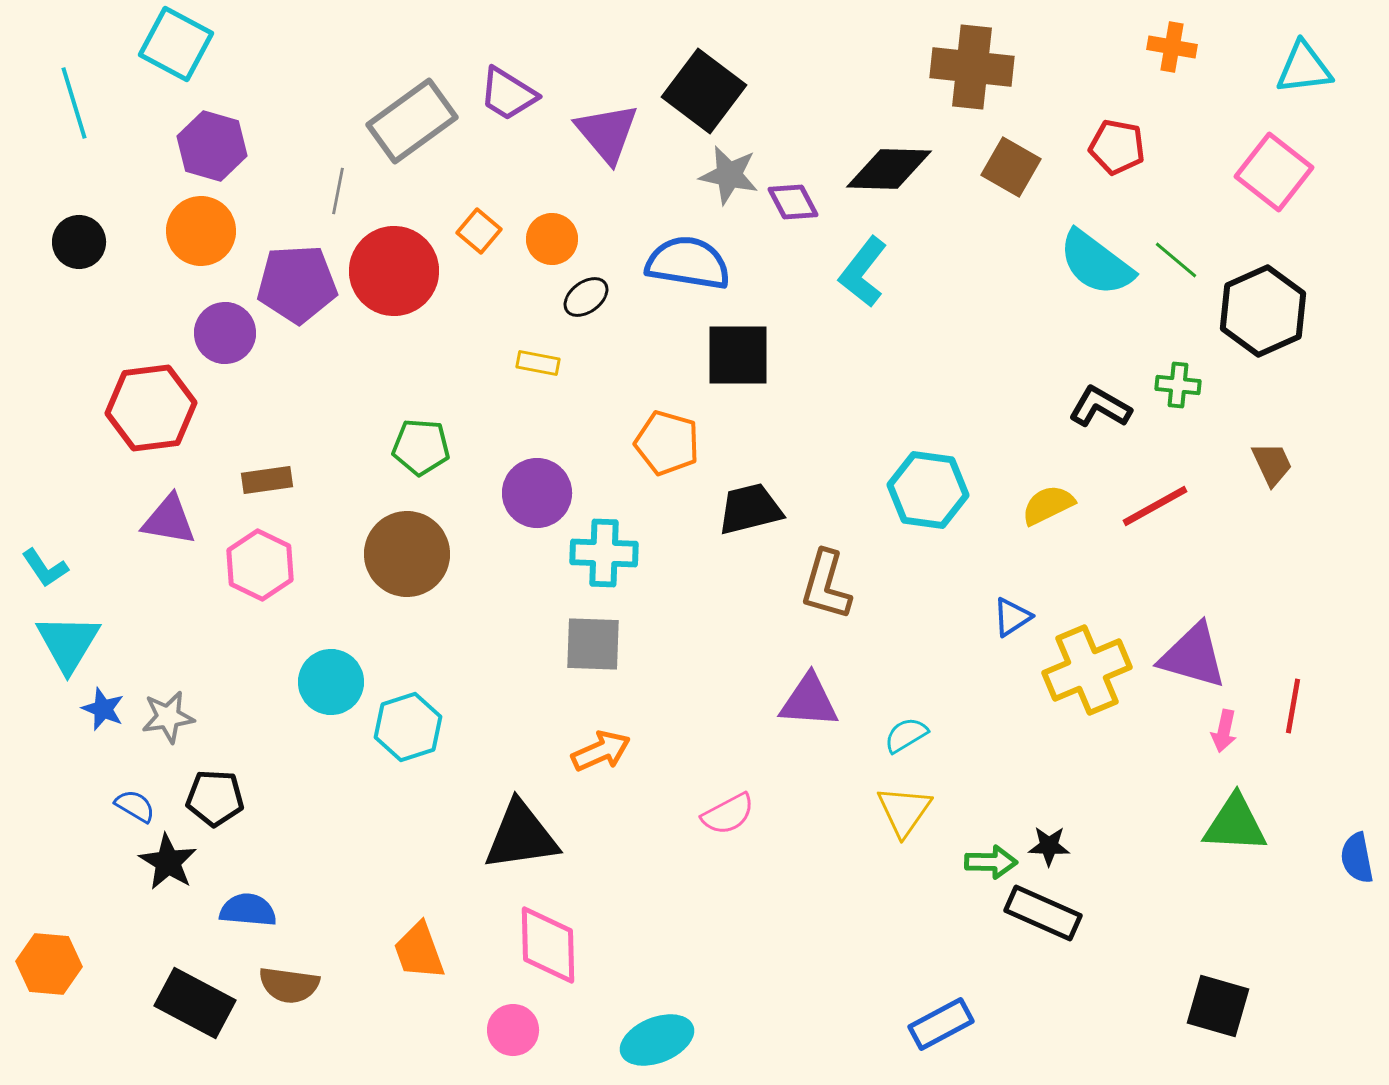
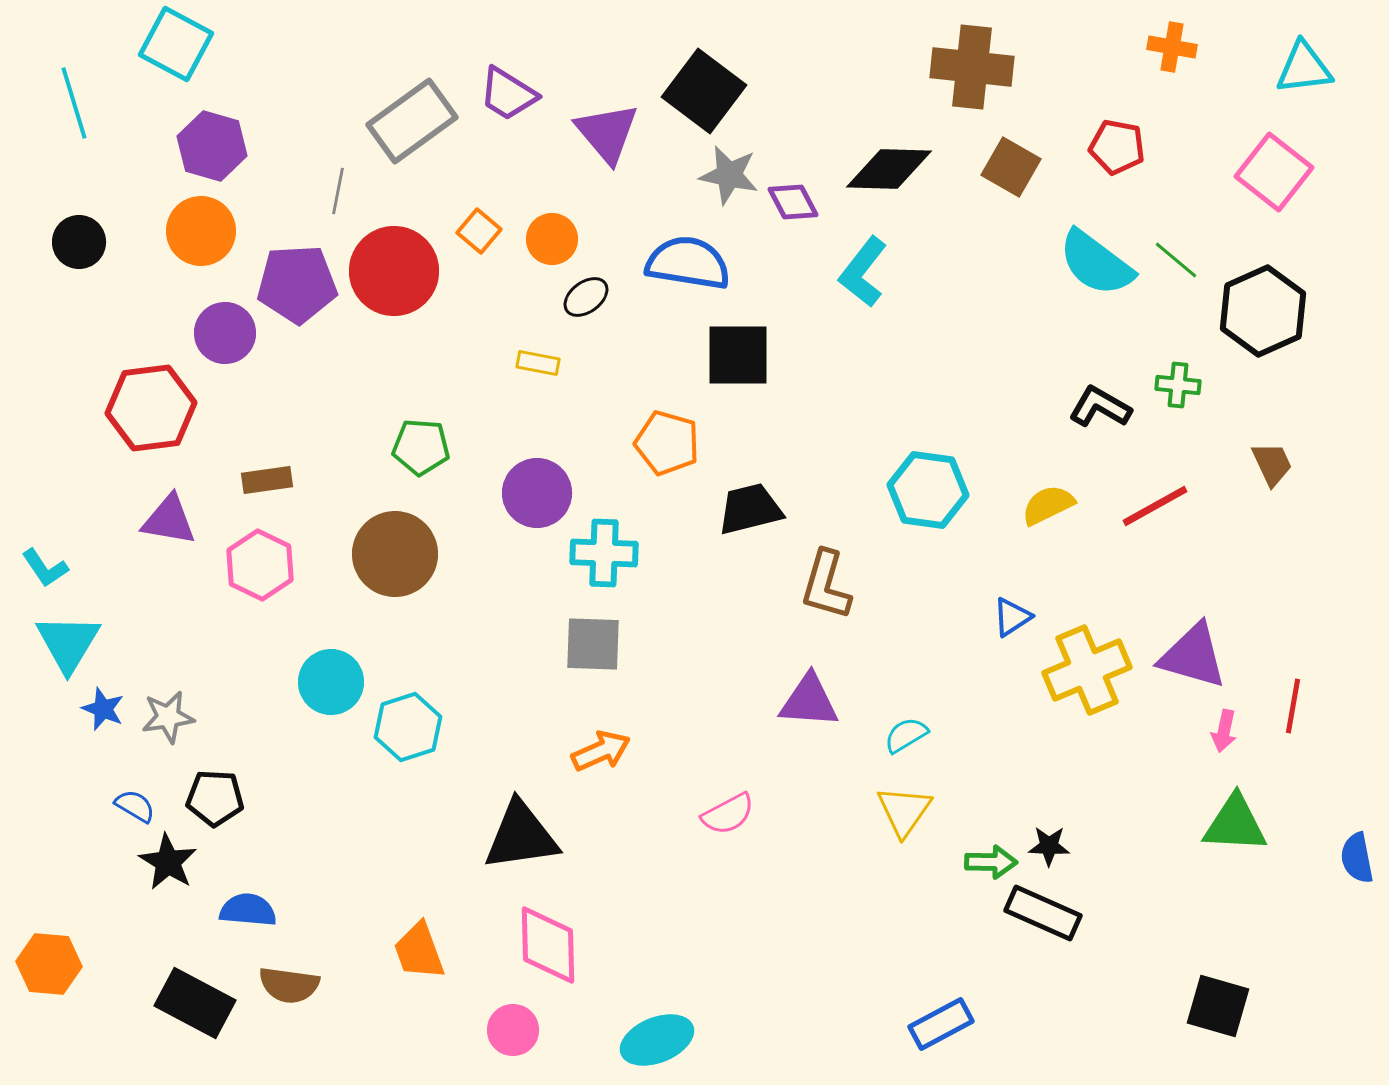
brown circle at (407, 554): moved 12 px left
